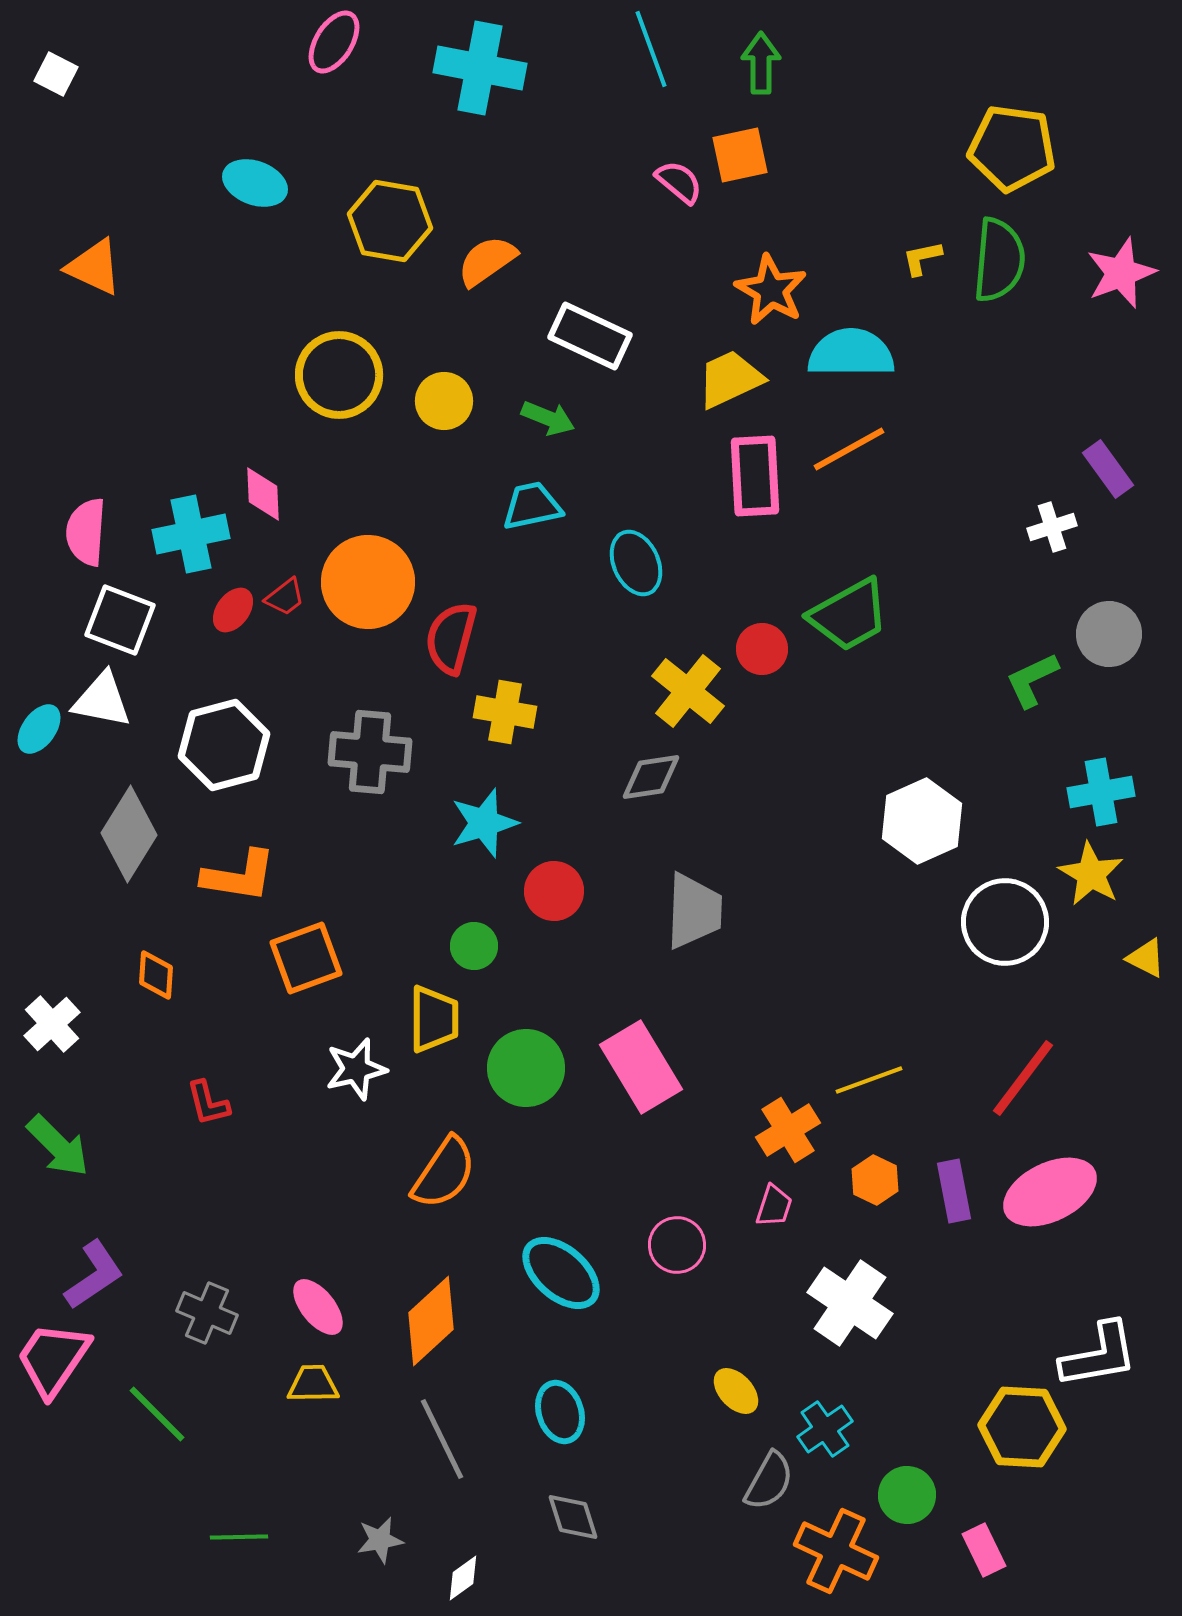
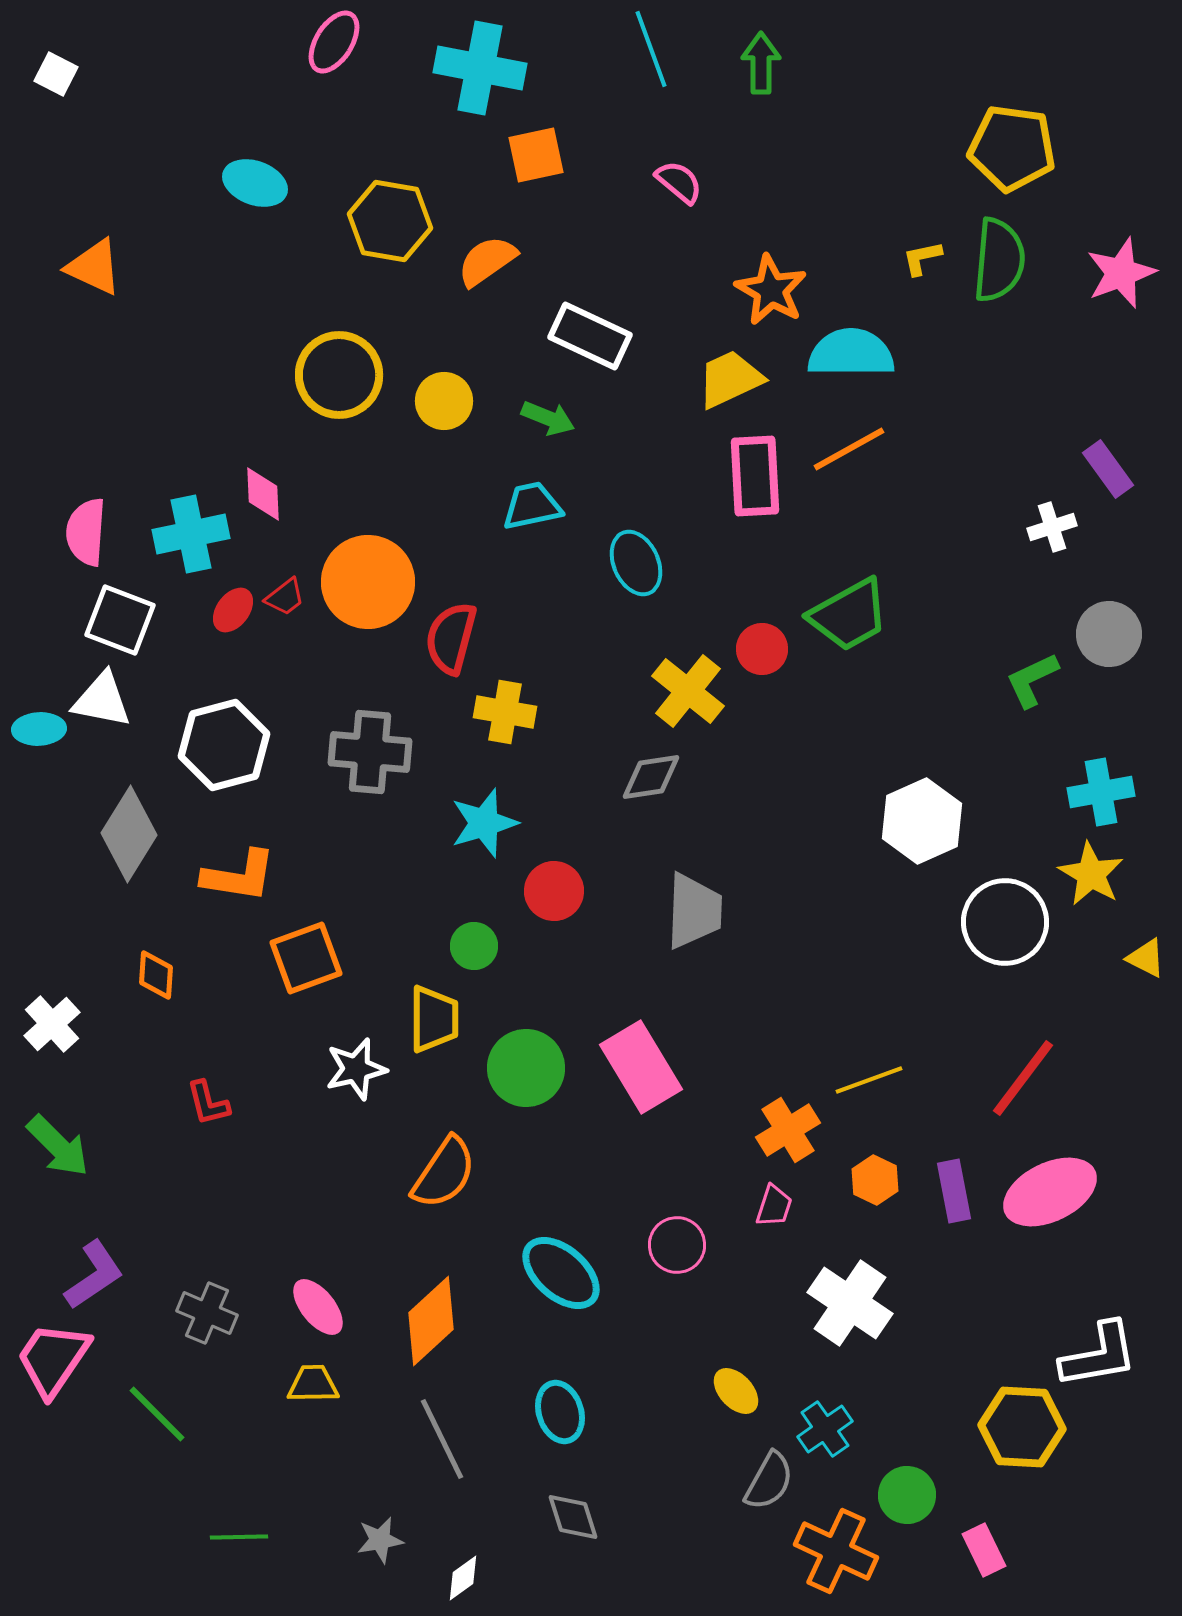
orange square at (740, 155): moved 204 px left
cyan ellipse at (39, 729): rotated 51 degrees clockwise
